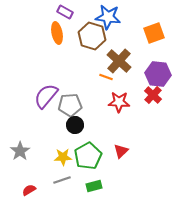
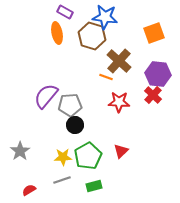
blue star: moved 3 px left
